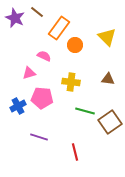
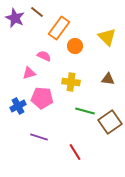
orange circle: moved 1 px down
red line: rotated 18 degrees counterclockwise
